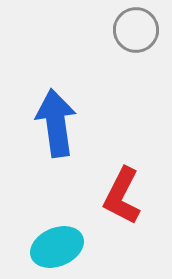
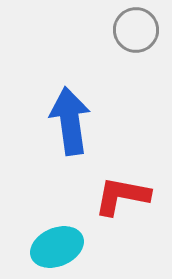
blue arrow: moved 14 px right, 2 px up
red L-shape: rotated 74 degrees clockwise
